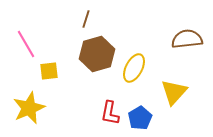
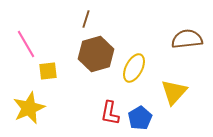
brown hexagon: moved 1 px left
yellow square: moved 1 px left
